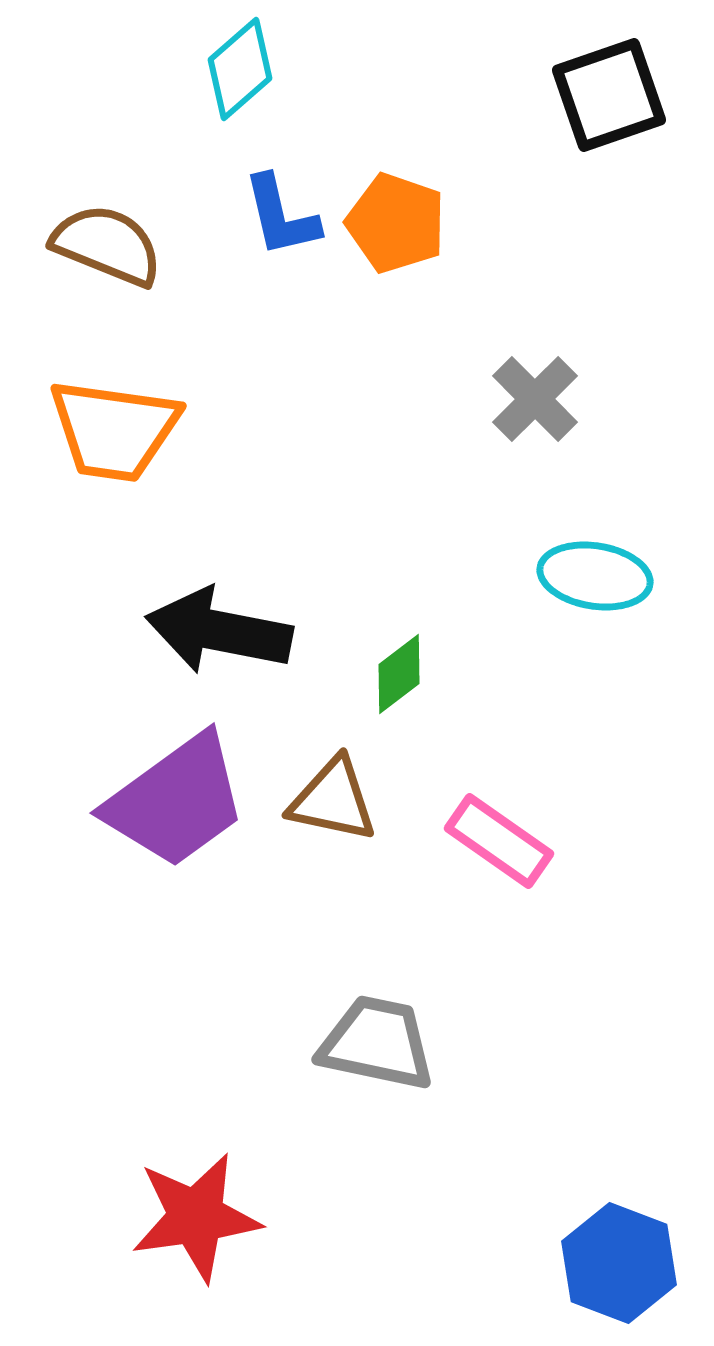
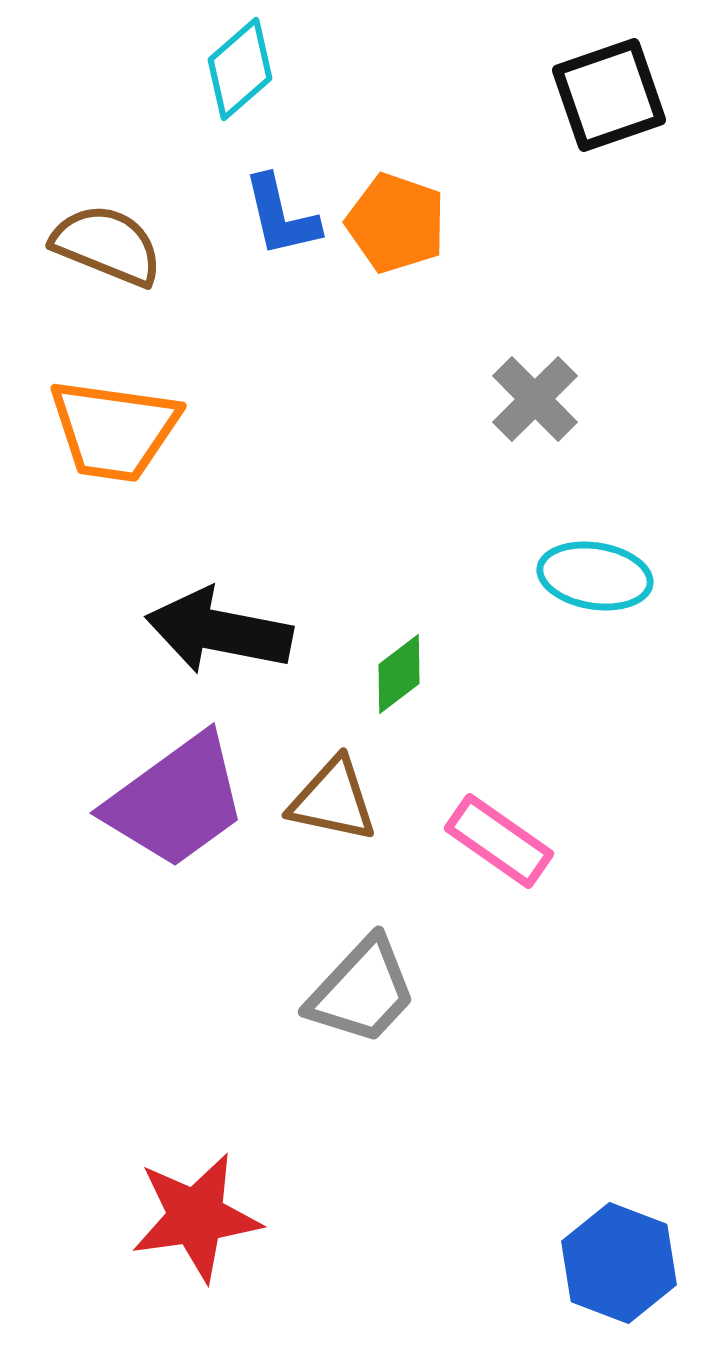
gray trapezoid: moved 15 px left, 52 px up; rotated 121 degrees clockwise
